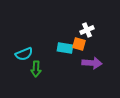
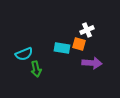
cyan rectangle: moved 3 px left
green arrow: rotated 14 degrees counterclockwise
